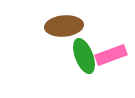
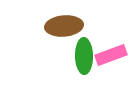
green ellipse: rotated 20 degrees clockwise
